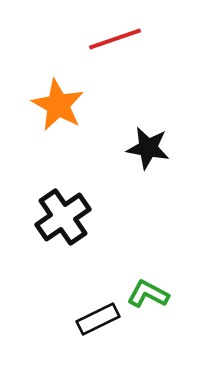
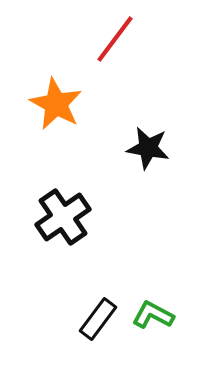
red line: rotated 34 degrees counterclockwise
orange star: moved 2 px left, 1 px up
green L-shape: moved 5 px right, 21 px down
black rectangle: rotated 27 degrees counterclockwise
